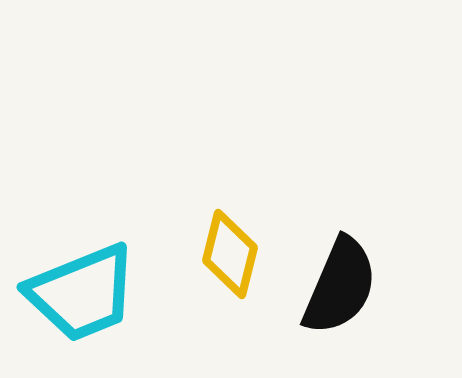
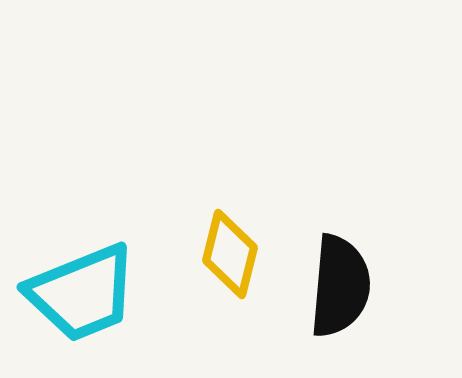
black semicircle: rotated 18 degrees counterclockwise
